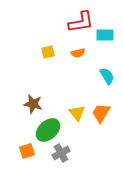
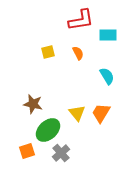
red L-shape: moved 2 px up
cyan rectangle: moved 3 px right
orange semicircle: rotated 104 degrees counterclockwise
gray cross: rotated 12 degrees counterclockwise
